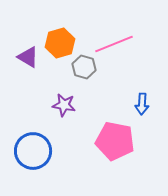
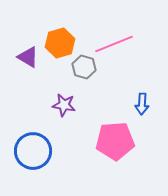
pink pentagon: rotated 15 degrees counterclockwise
